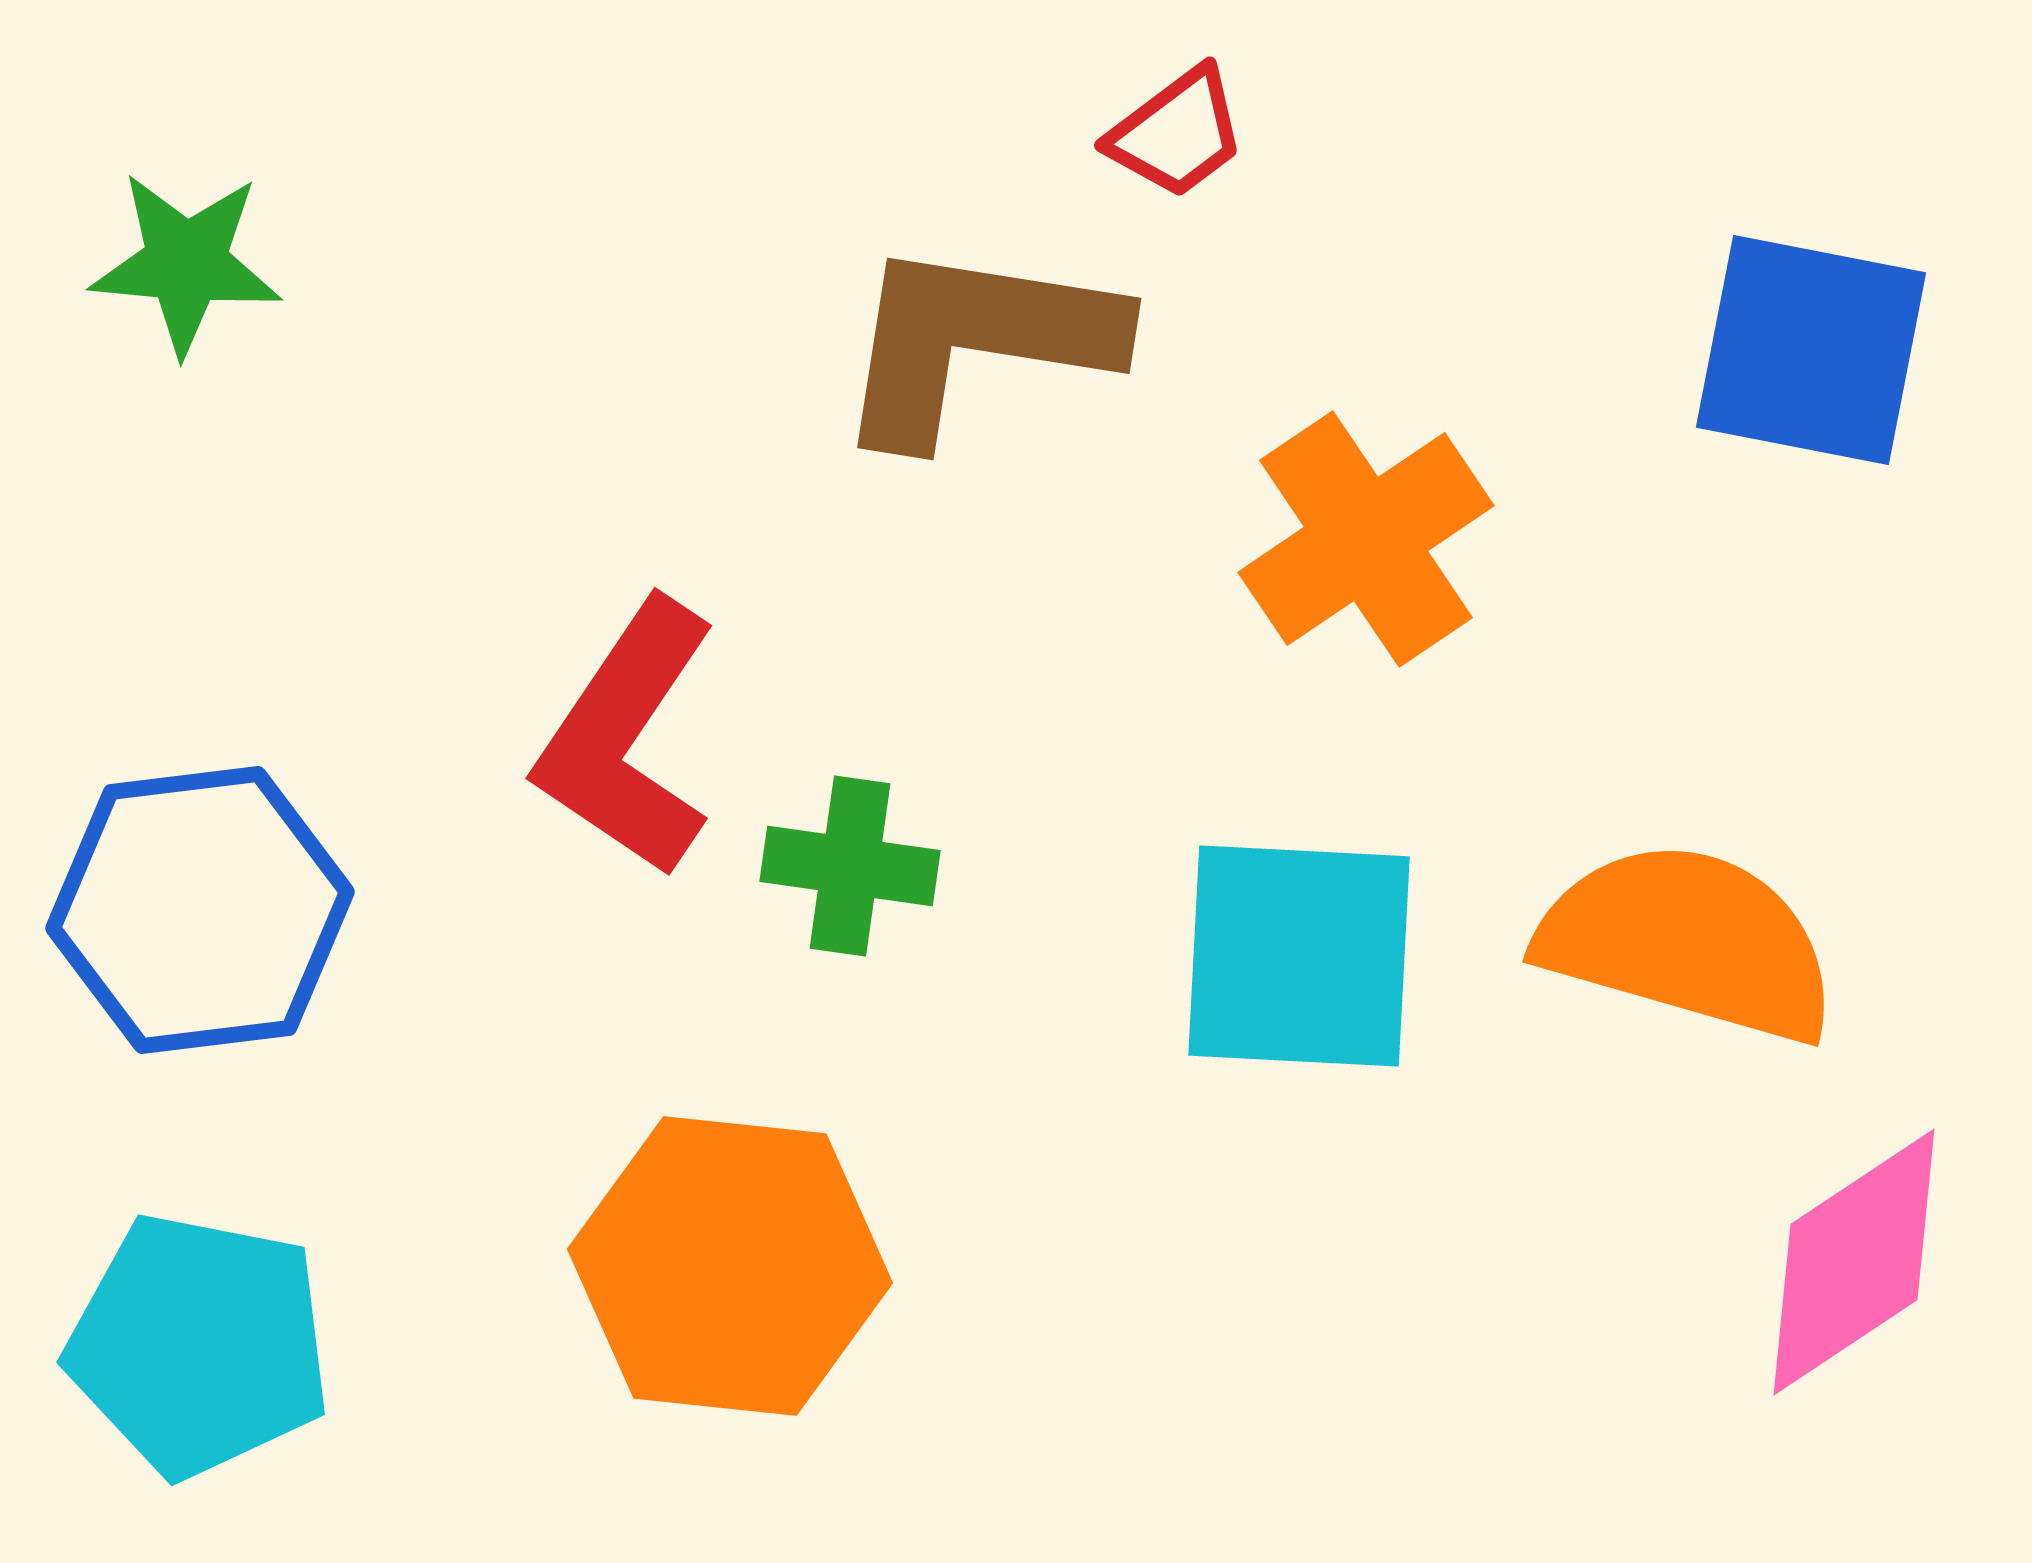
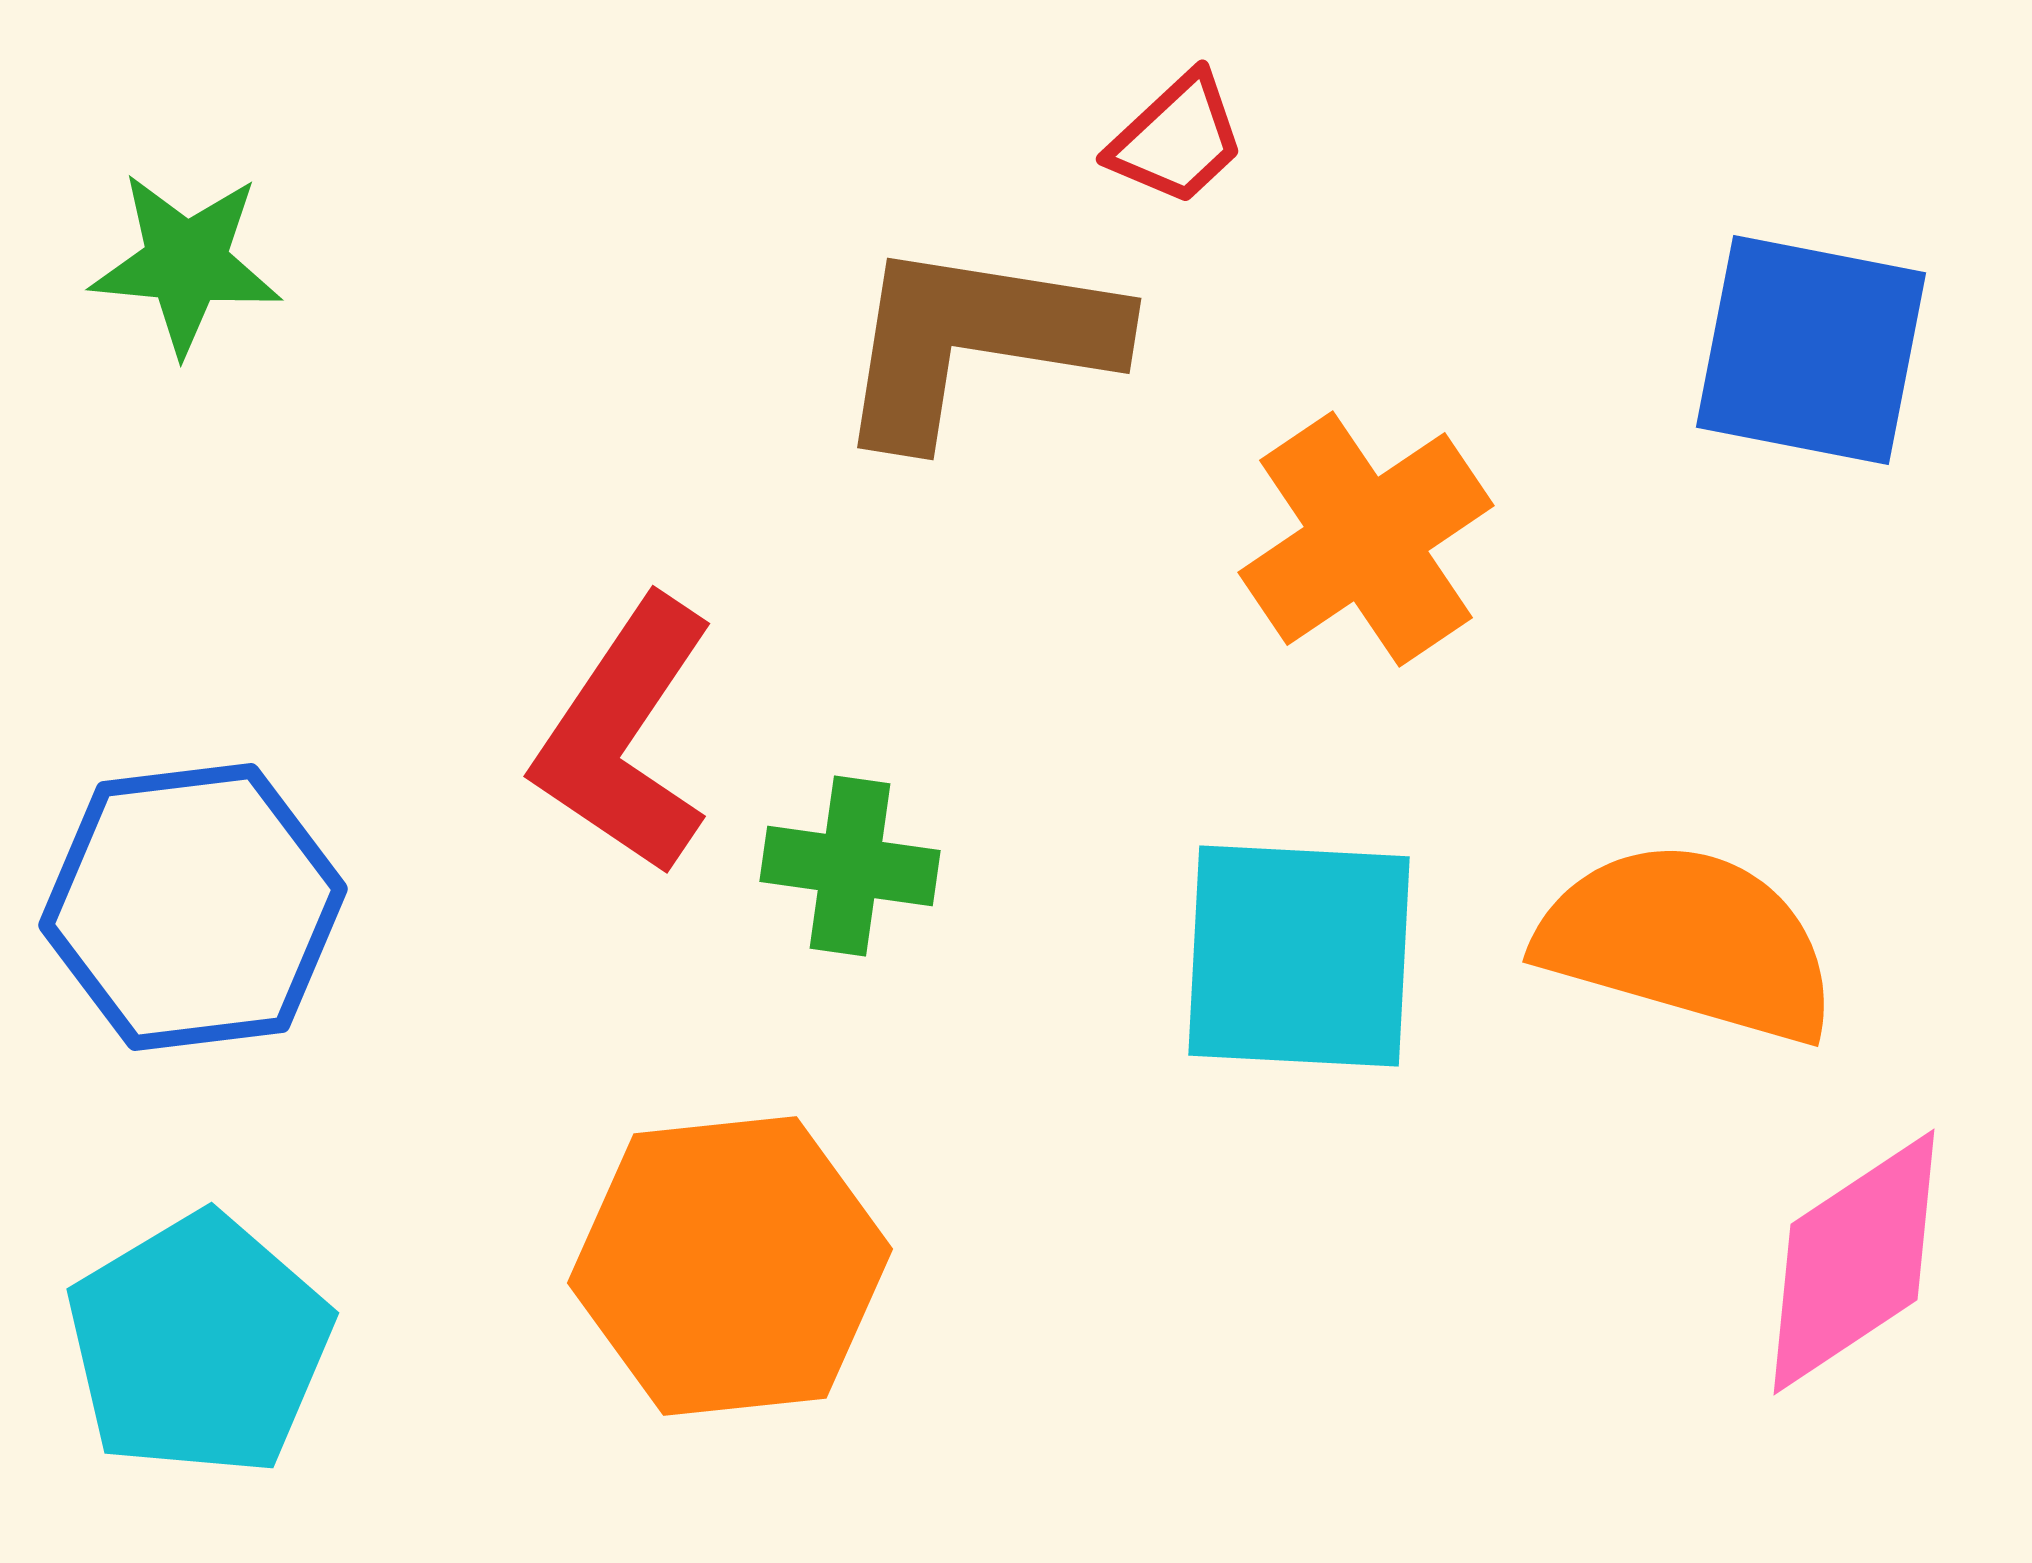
red trapezoid: moved 6 px down; rotated 6 degrees counterclockwise
red L-shape: moved 2 px left, 2 px up
blue hexagon: moved 7 px left, 3 px up
orange hexagon: rotated 12 degrees counterclockwise
cyan pentagon: rotated 30 degrees clockwise
